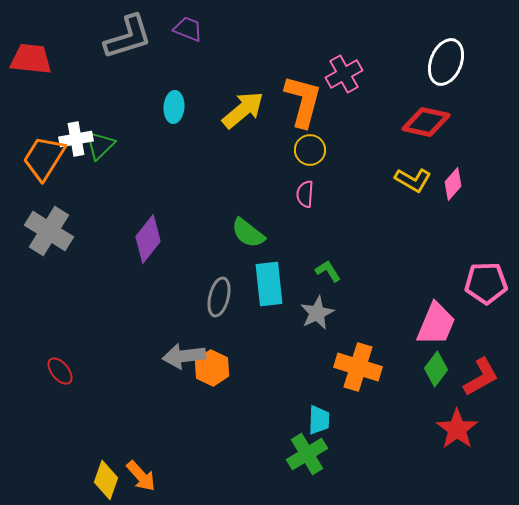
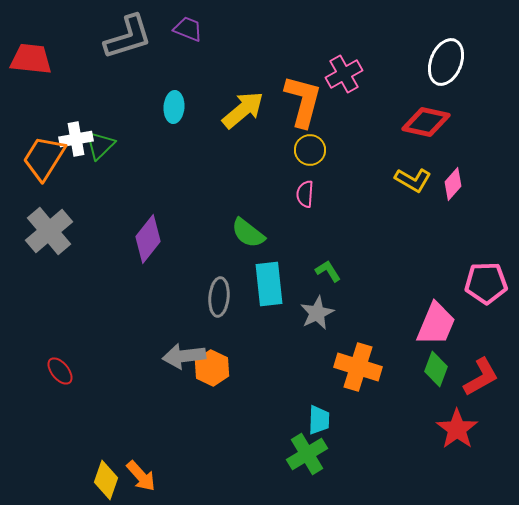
gray cross: rotated 18 degrees clockwise
gray ellipse: rotated 9 degrees counterclockwise
green diamond: rotated 16 degrees counterclockwise
